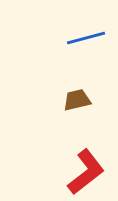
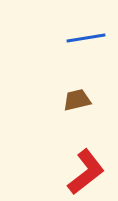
blue line: rotated 6 degrees clockwise
